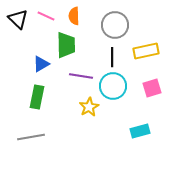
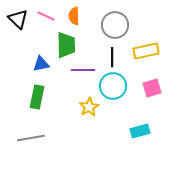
blue triangle: rotated 18 degrees clockwise
purple line: moved 2 px right, 6 px up; rotated 10 degrees counterclockwise
gray line: moved 1 px down
